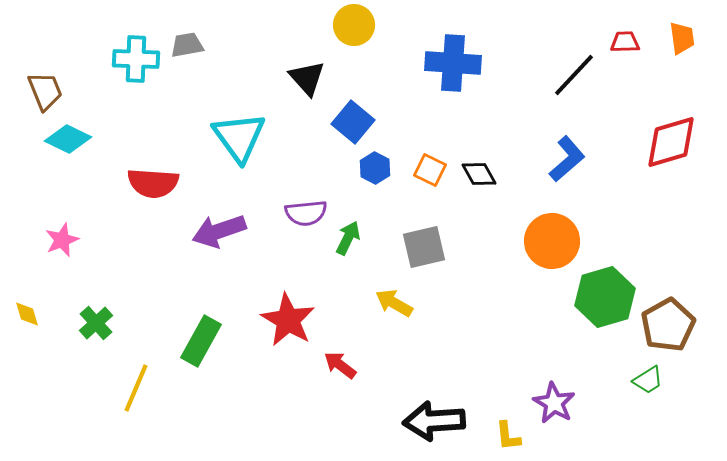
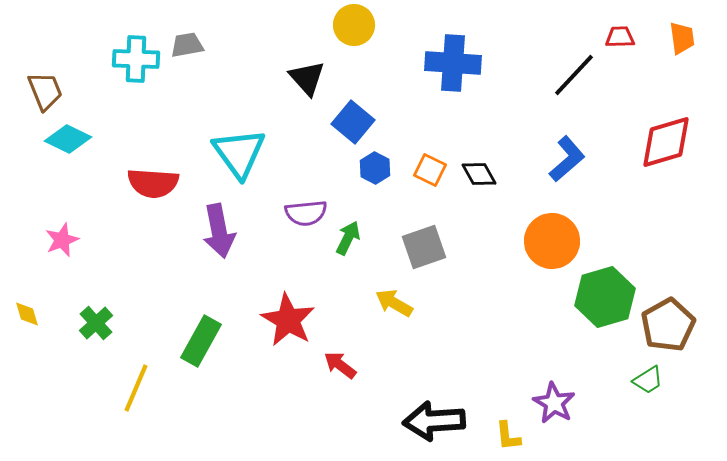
red trapezoid: moved 5 px left, 5 px up
cyan triangle: moved 16 px down
red diamond: moved 5 px left
purple arrow: rotated 82 degrees counterclockwise
gray square: rotated 6 degrees counterclockwise
